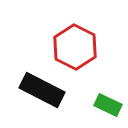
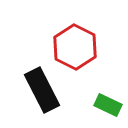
black rectangle: rotated 36 degrees clockwise
